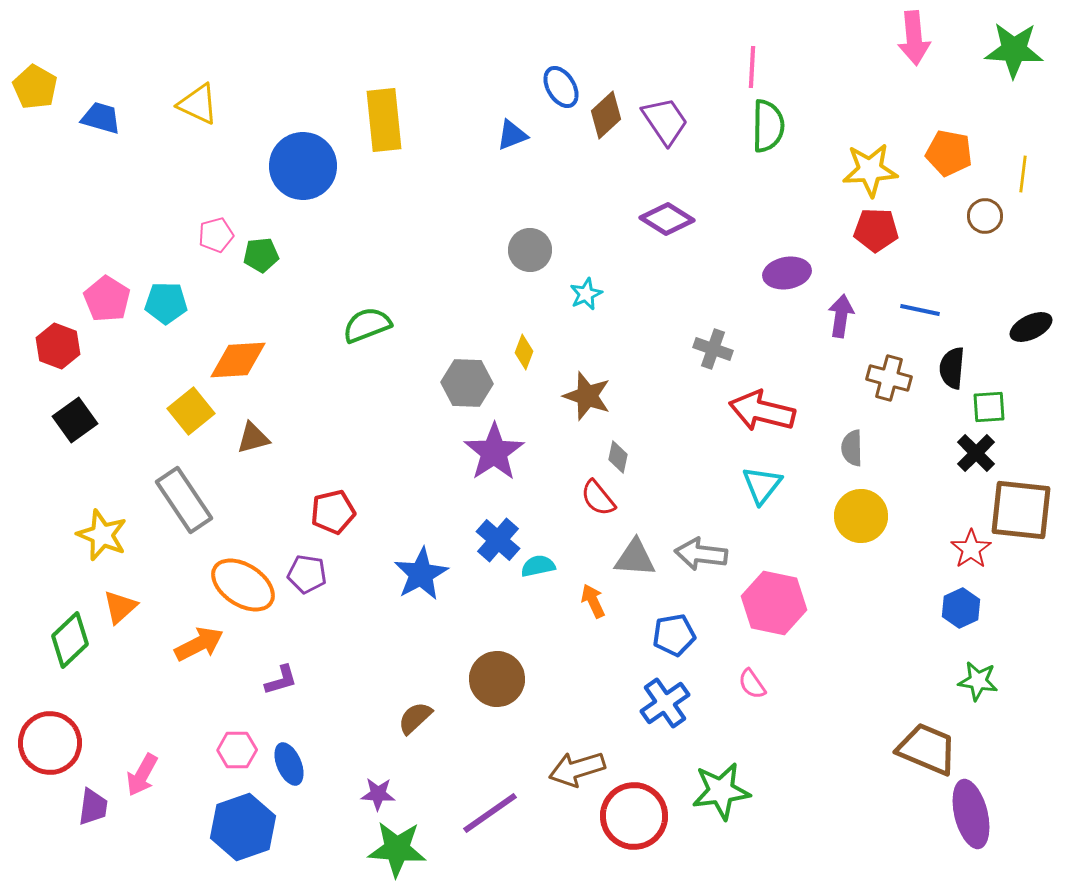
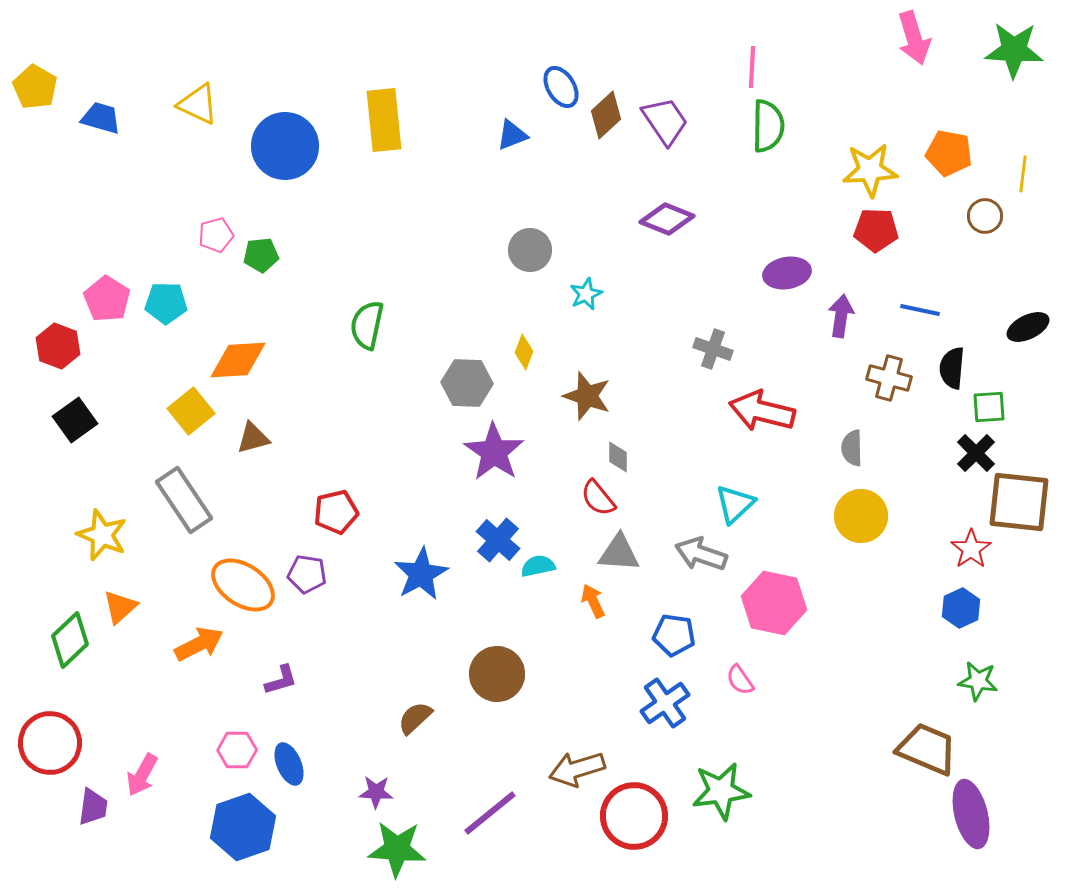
pink arrow at (914, 38): rotated 12 degrees counterclockwise
blue circle at (303, 166): moved 18 px left, 20 px up
purple diamond at (667, 219): rotated 10 degrees counterclockwise
green semicircle at (367, 325): rotated 57 degrees counterclockwise
black ellipse at (1031, 327): moved 3 px left
purple star at (494, 452): rotated 4 degrees counterclockwise
gray diamond at (618, 457): rotated 12 degrees counterclockwise
cyan triangle at (762, 485): moved 27 px left, 19 px down; rotated 9 degrees clockwise
brown square at (1021, 510): moved 2 px left, 8 px up
red pentagon at (333, 512): moved 3 px right
gray arrow at (701, 554): rotated 12 degrees clockwise
gray triangle at (635, 558): moved 16 px left, 5 px up
blue pentagon at (674, 635): rotated 18 degrees clockwise
brown circle at (497, 679): moved 5 px up
pink semicircle at (752, 684): moved 12 px left, 4 px up
purple star at (378, 794): moved 2 px left, 2 px up
purple line at (490, 813): rotated 4 degrees counterclockwise
